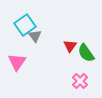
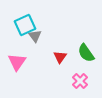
cyan square: rotated 10 degrees clockwise
red triangle: moved 10 px left, 11 px down
